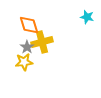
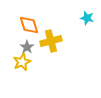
cyan star: moved 1 px down
yellow cross: moved 9 px right, 1 px up
yellow star: moved 2 px left; rotated 18 degrees counterclockwise
